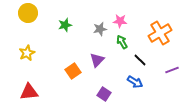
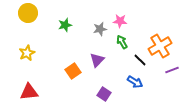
orange cross: moved 13 px down
